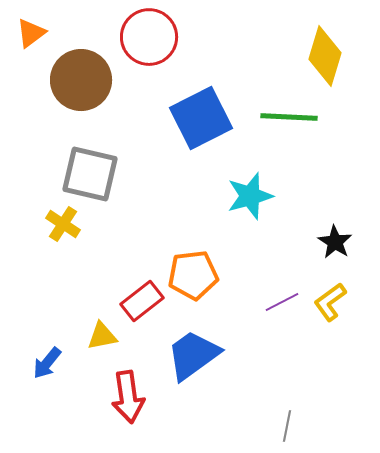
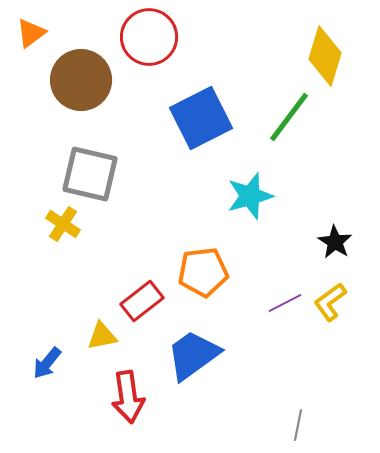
green line: rotated 56 degrees counterclockwise
orange pentagon: moved 10 px right, 3 px up
purple line: moved 3 px right, 1 px down
gray line: moved 11 px right, 1 px up
